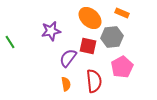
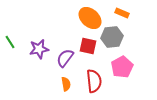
purple star: moved 12 px left, 18 px down
purple semicircle: moved 3 px left
